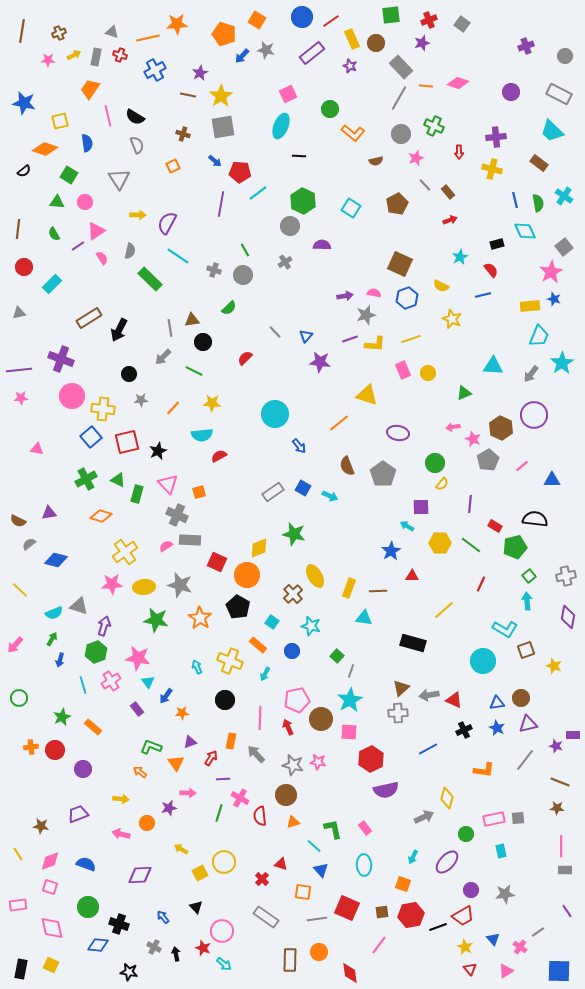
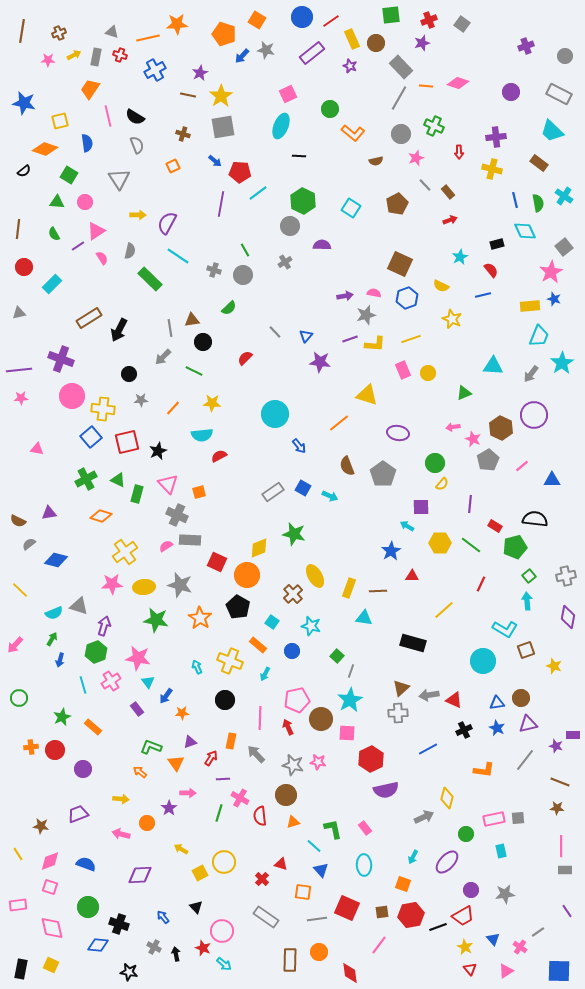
pink square at (349, 732): moved 2 px left, 1 px down
purple star at (169, 808): rotated 21 degrees counterclockwise
